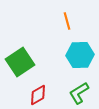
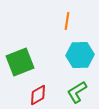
orange line: rotated 24 degrees clockwise
green square: rotated 12 degrees clockwise
green L-shape: moved 2 px left, 1 px up
